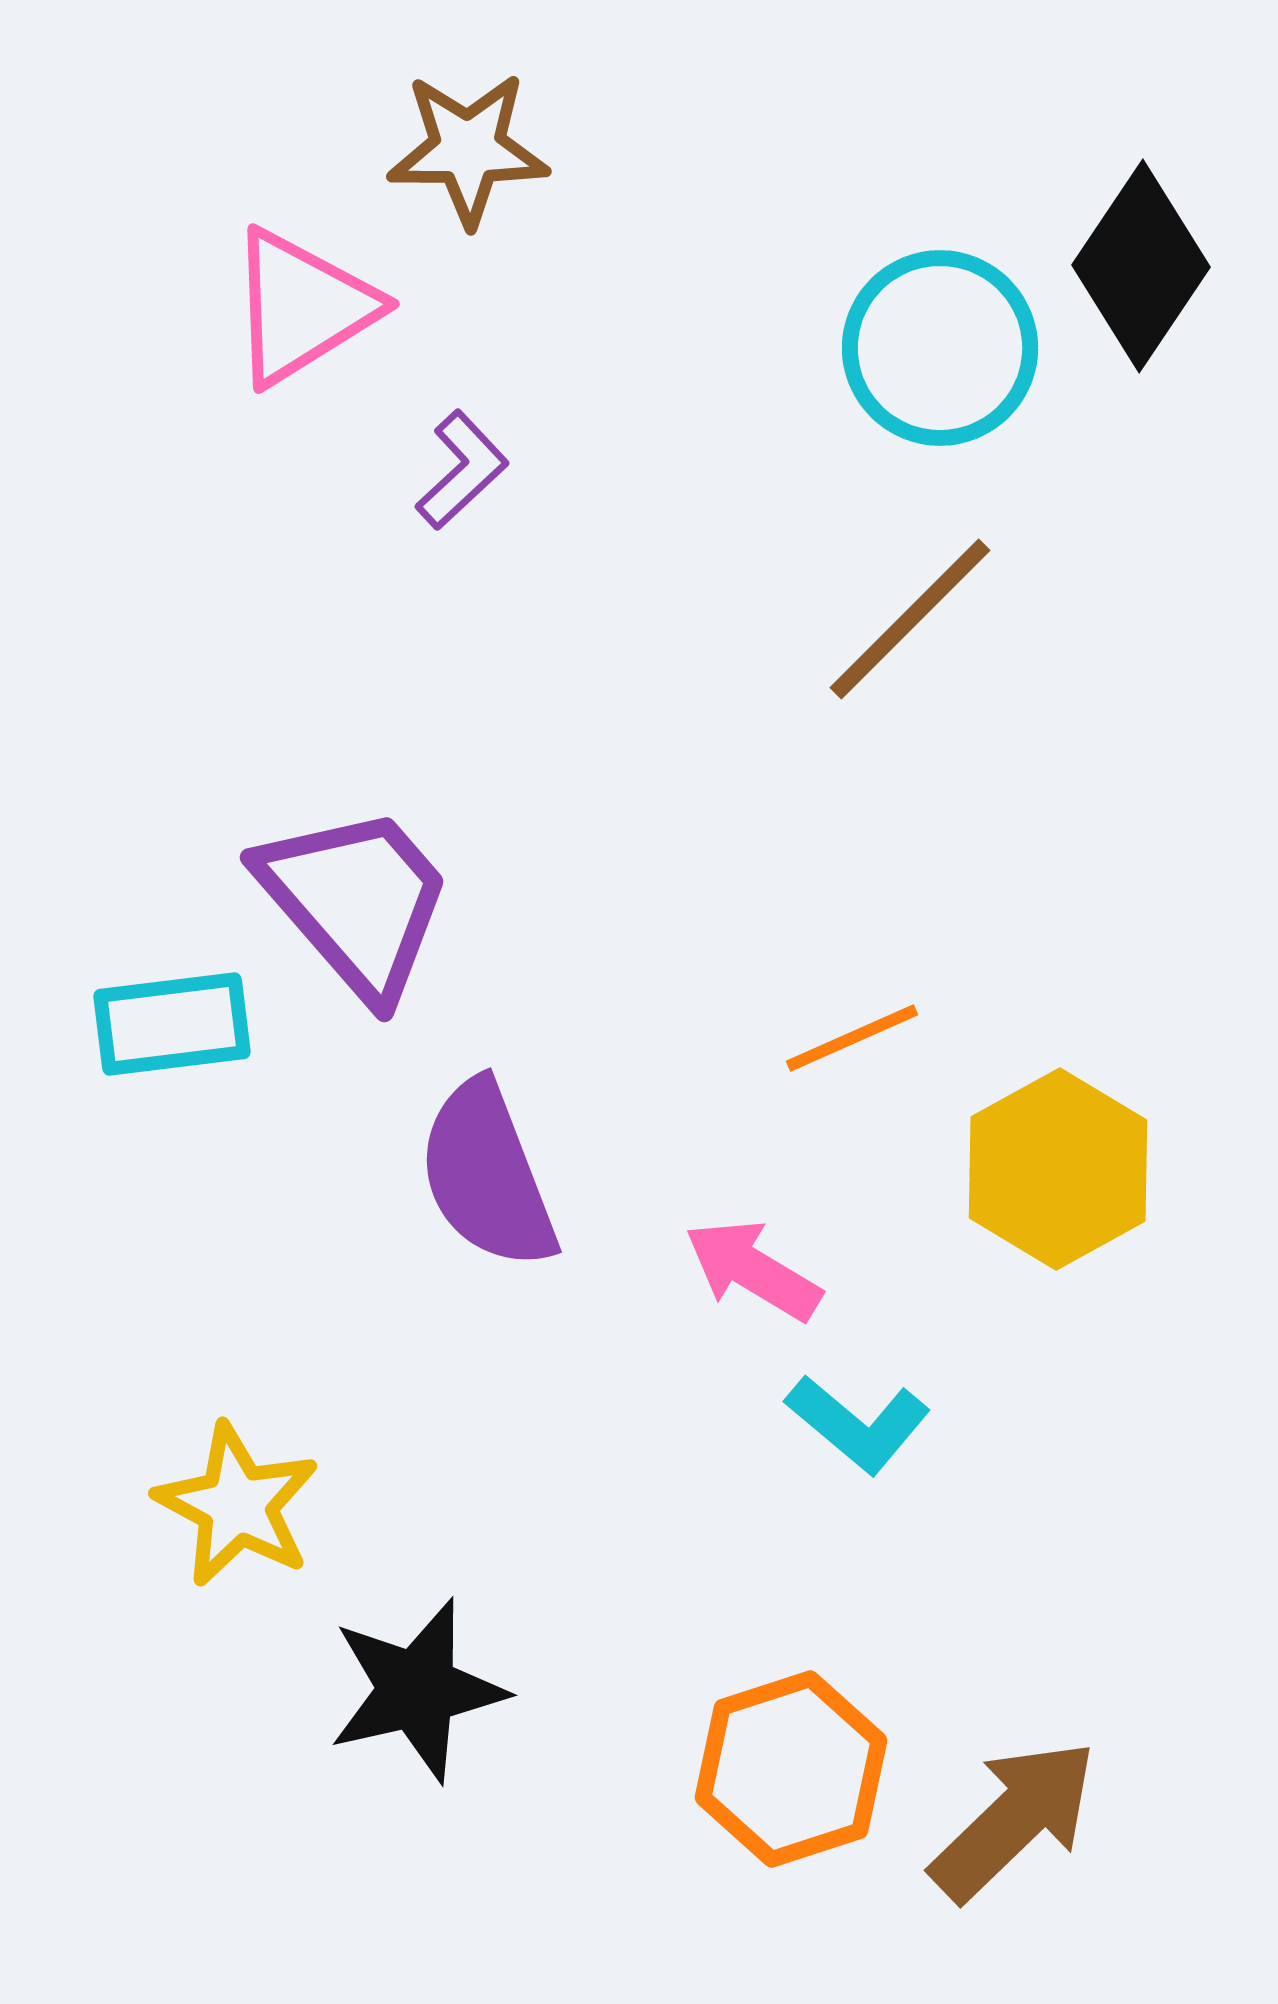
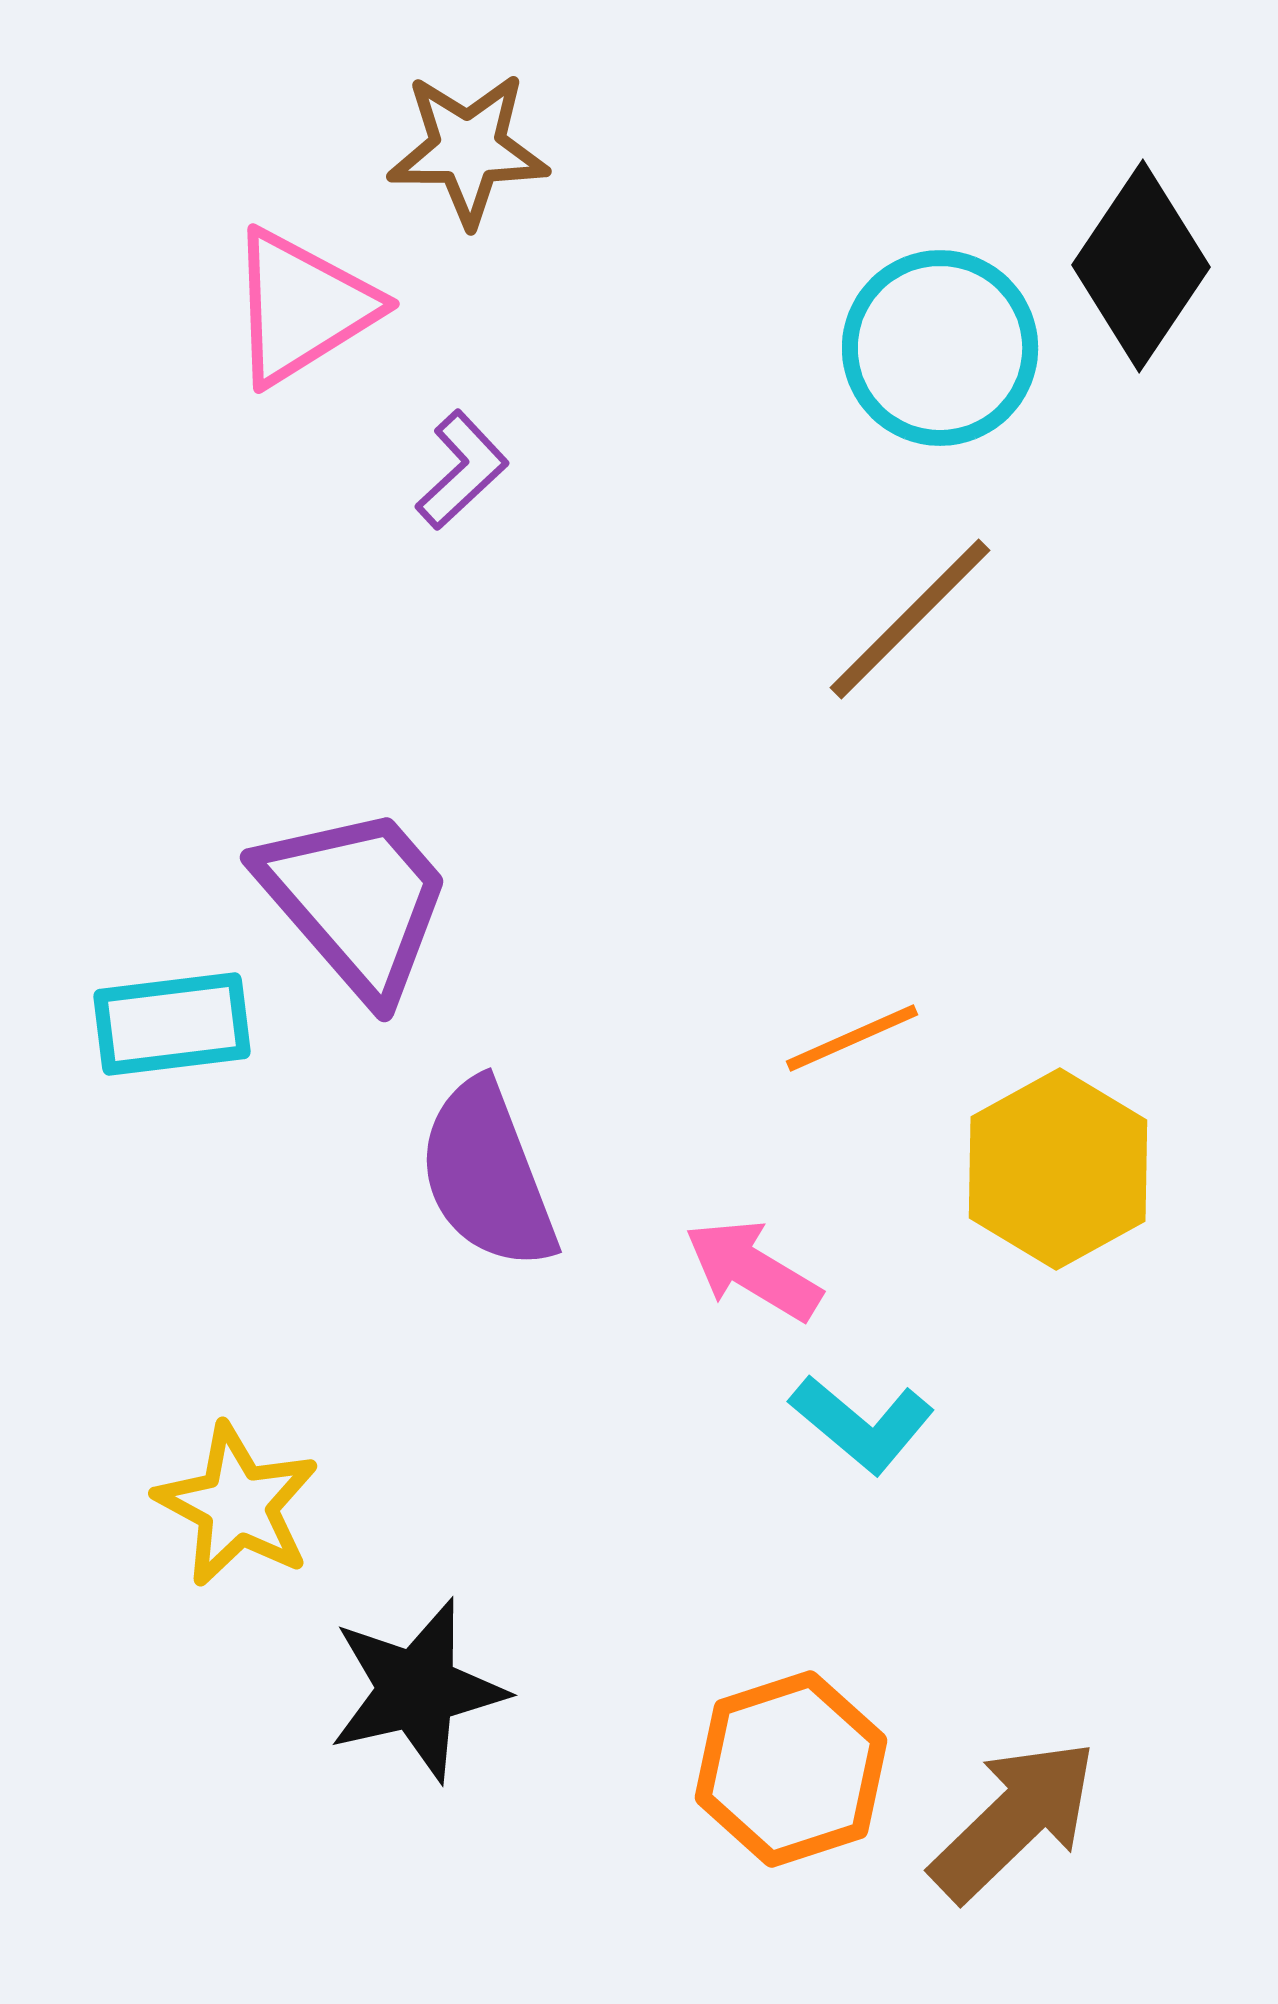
cyan L-shape: moved 4 px right
